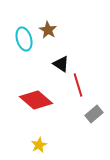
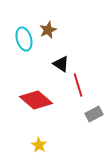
brown star: rotated 18 degrees clockwise
gray rectangle: rotated 12 degrees clockwise
yellow star: rotated 14 degrees counterclockwise
